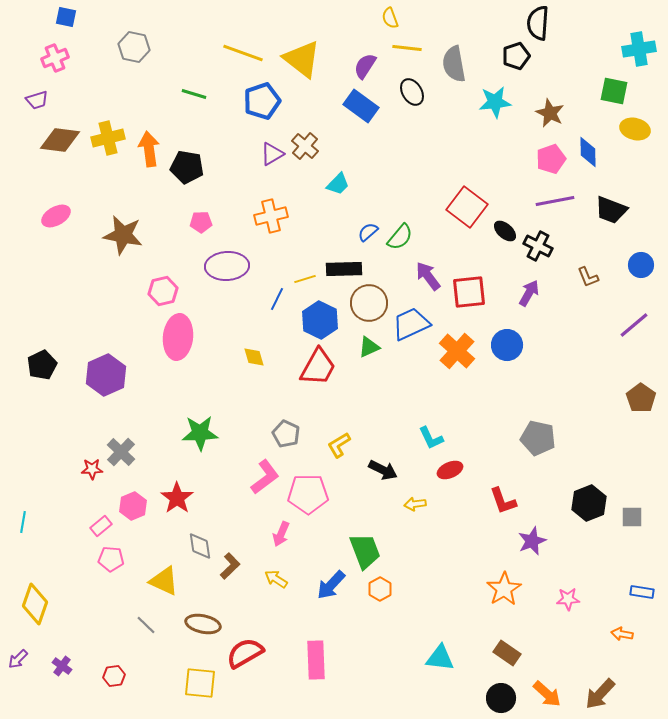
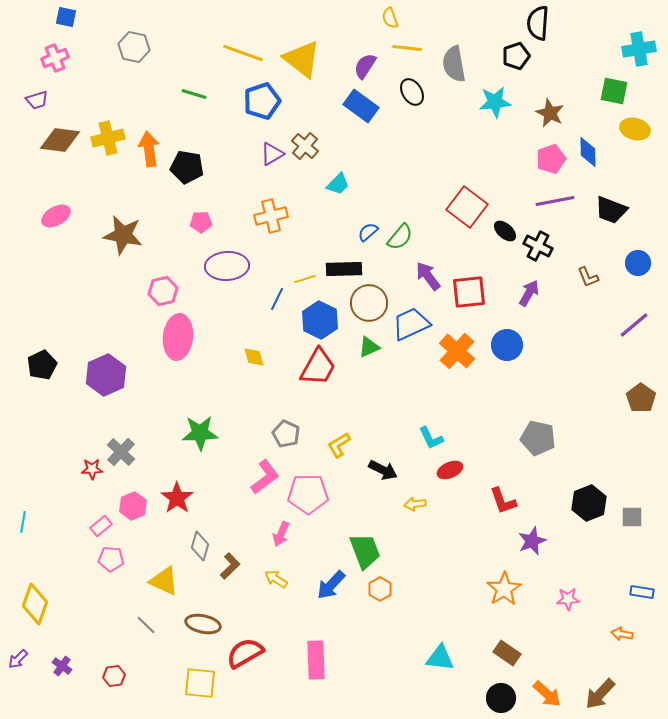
blue circle at (641, 265): moved 3 px left, 2 px up
gray diamond at (200, 546): rotated 24 degrees clockwise
